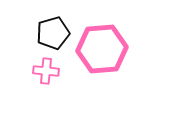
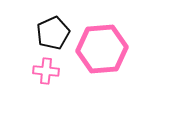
black pentagon: rotated 8 degrees counterclockwise
